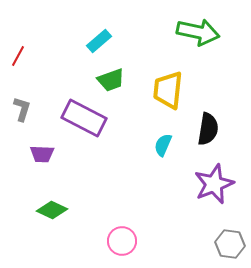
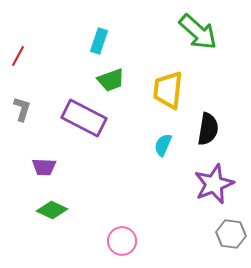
green arrow: rotated 30 degrees clockwise
cyan rectangle: rotated 30 degrees counterclockwise
purple trapezoid: moved 2 px right, 13 px down
gray hexagon: moved 1 px right, 10 px up
